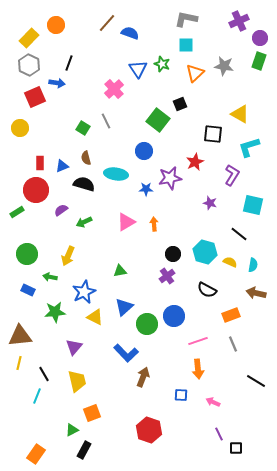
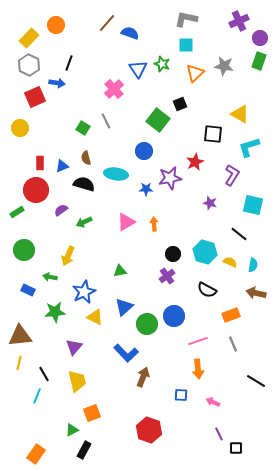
green circle at (27, 254): moved 3 px left, 4 px up
